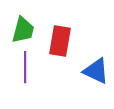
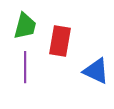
green trapezoid: moved 2 px right, 4 px up
